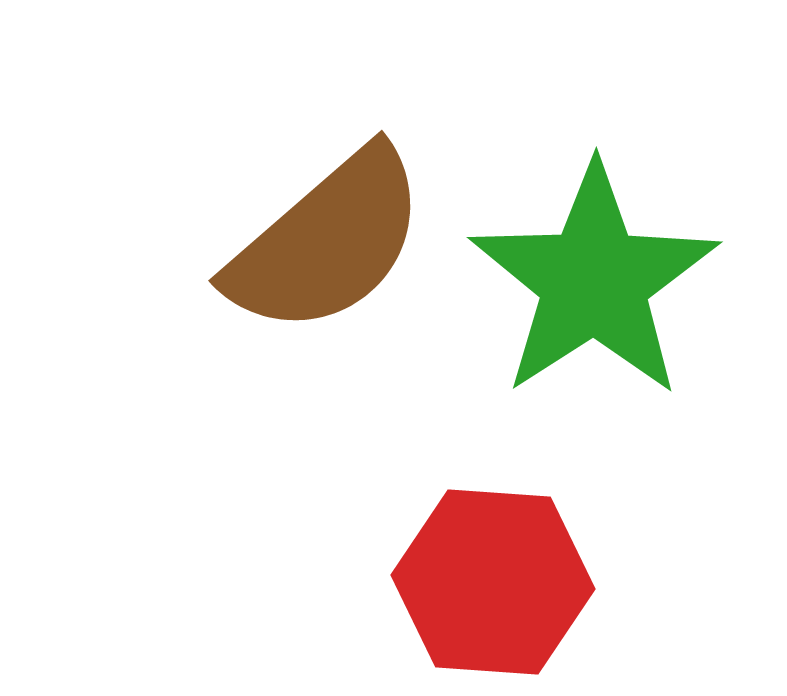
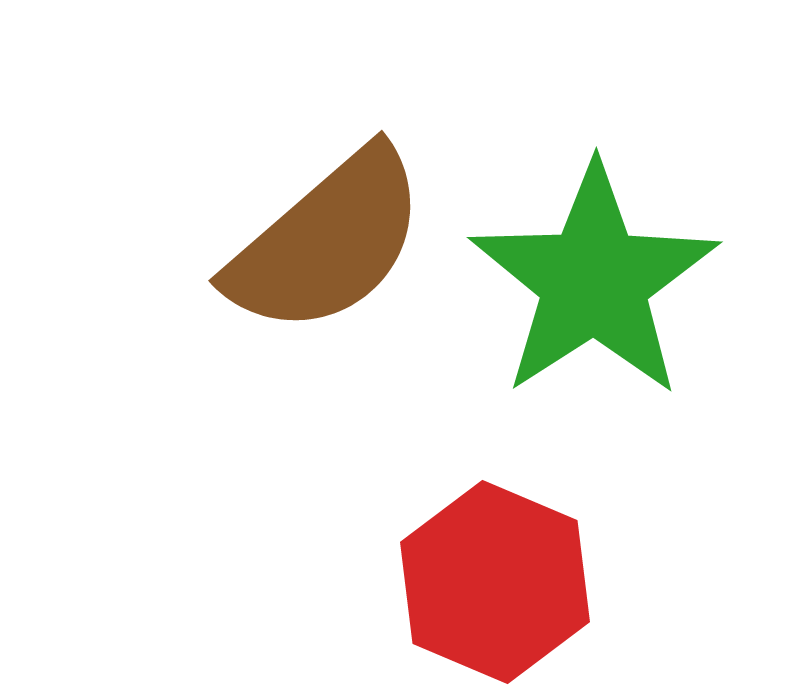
red hexagon: moved 2 px right; rotated 19 degrees clockwise
